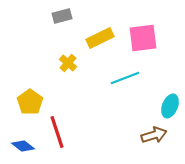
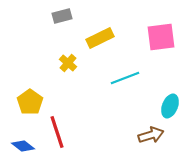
pink square: moved 18 px right, 1 px up
brown arrow: moved 3 px left
